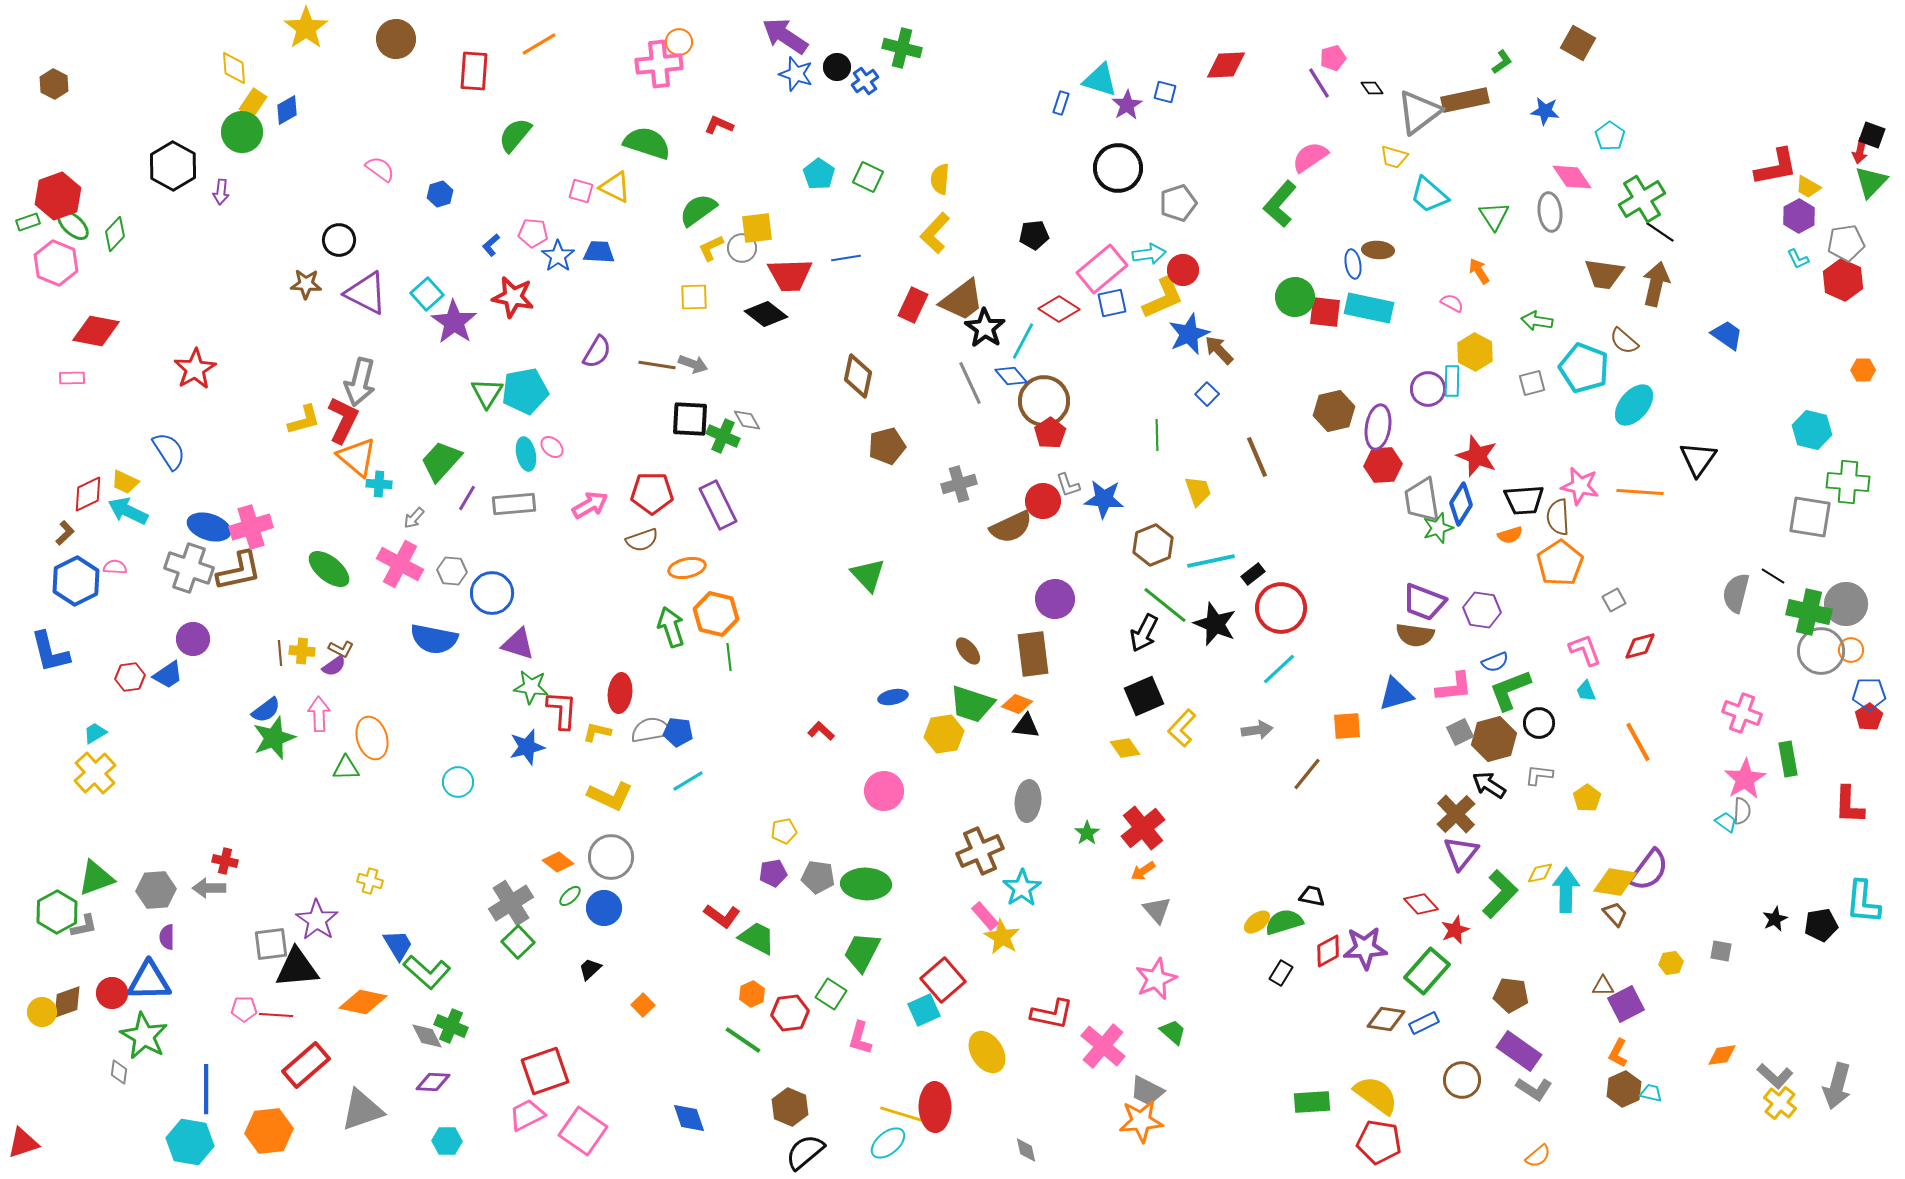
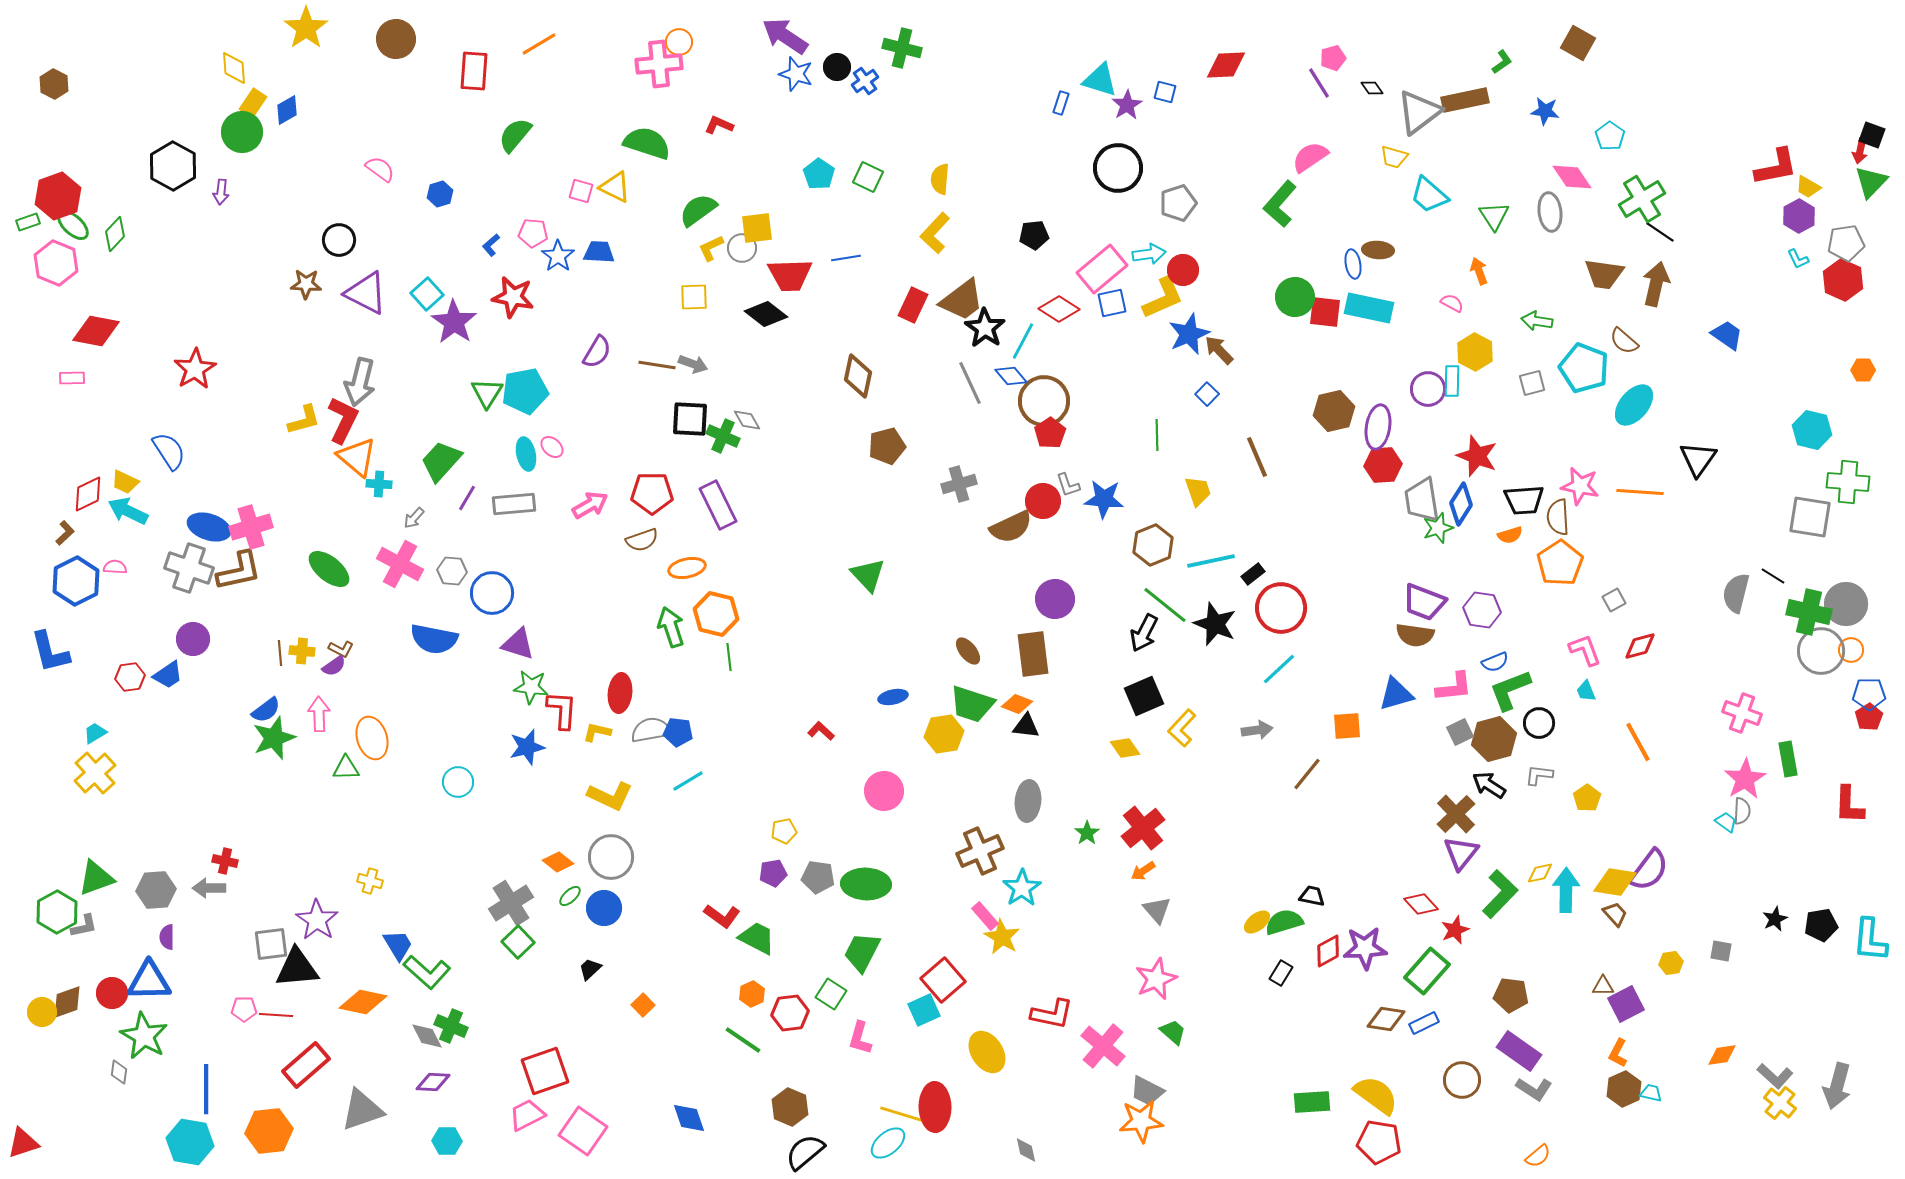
orange arrow at (1479, 271): rotated 12 degrees clockwise
cyan L-shape at (1863, 902): moved 7 px right, 38 px down
